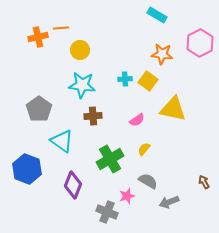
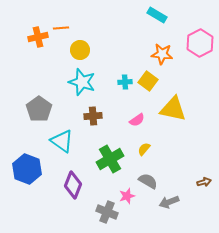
cyan cross: moved 3 px down
cyan star: moved 3 px up; rotated 12 degrees clockwise
brown arrow: rotated 104 degrees clockwise
